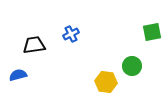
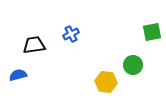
green circle: moved 1 px right, 1 px up
